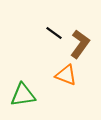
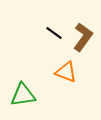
brown L-shape: moved 3 px right, 7 px up
orange triangle: moved 3 px up
